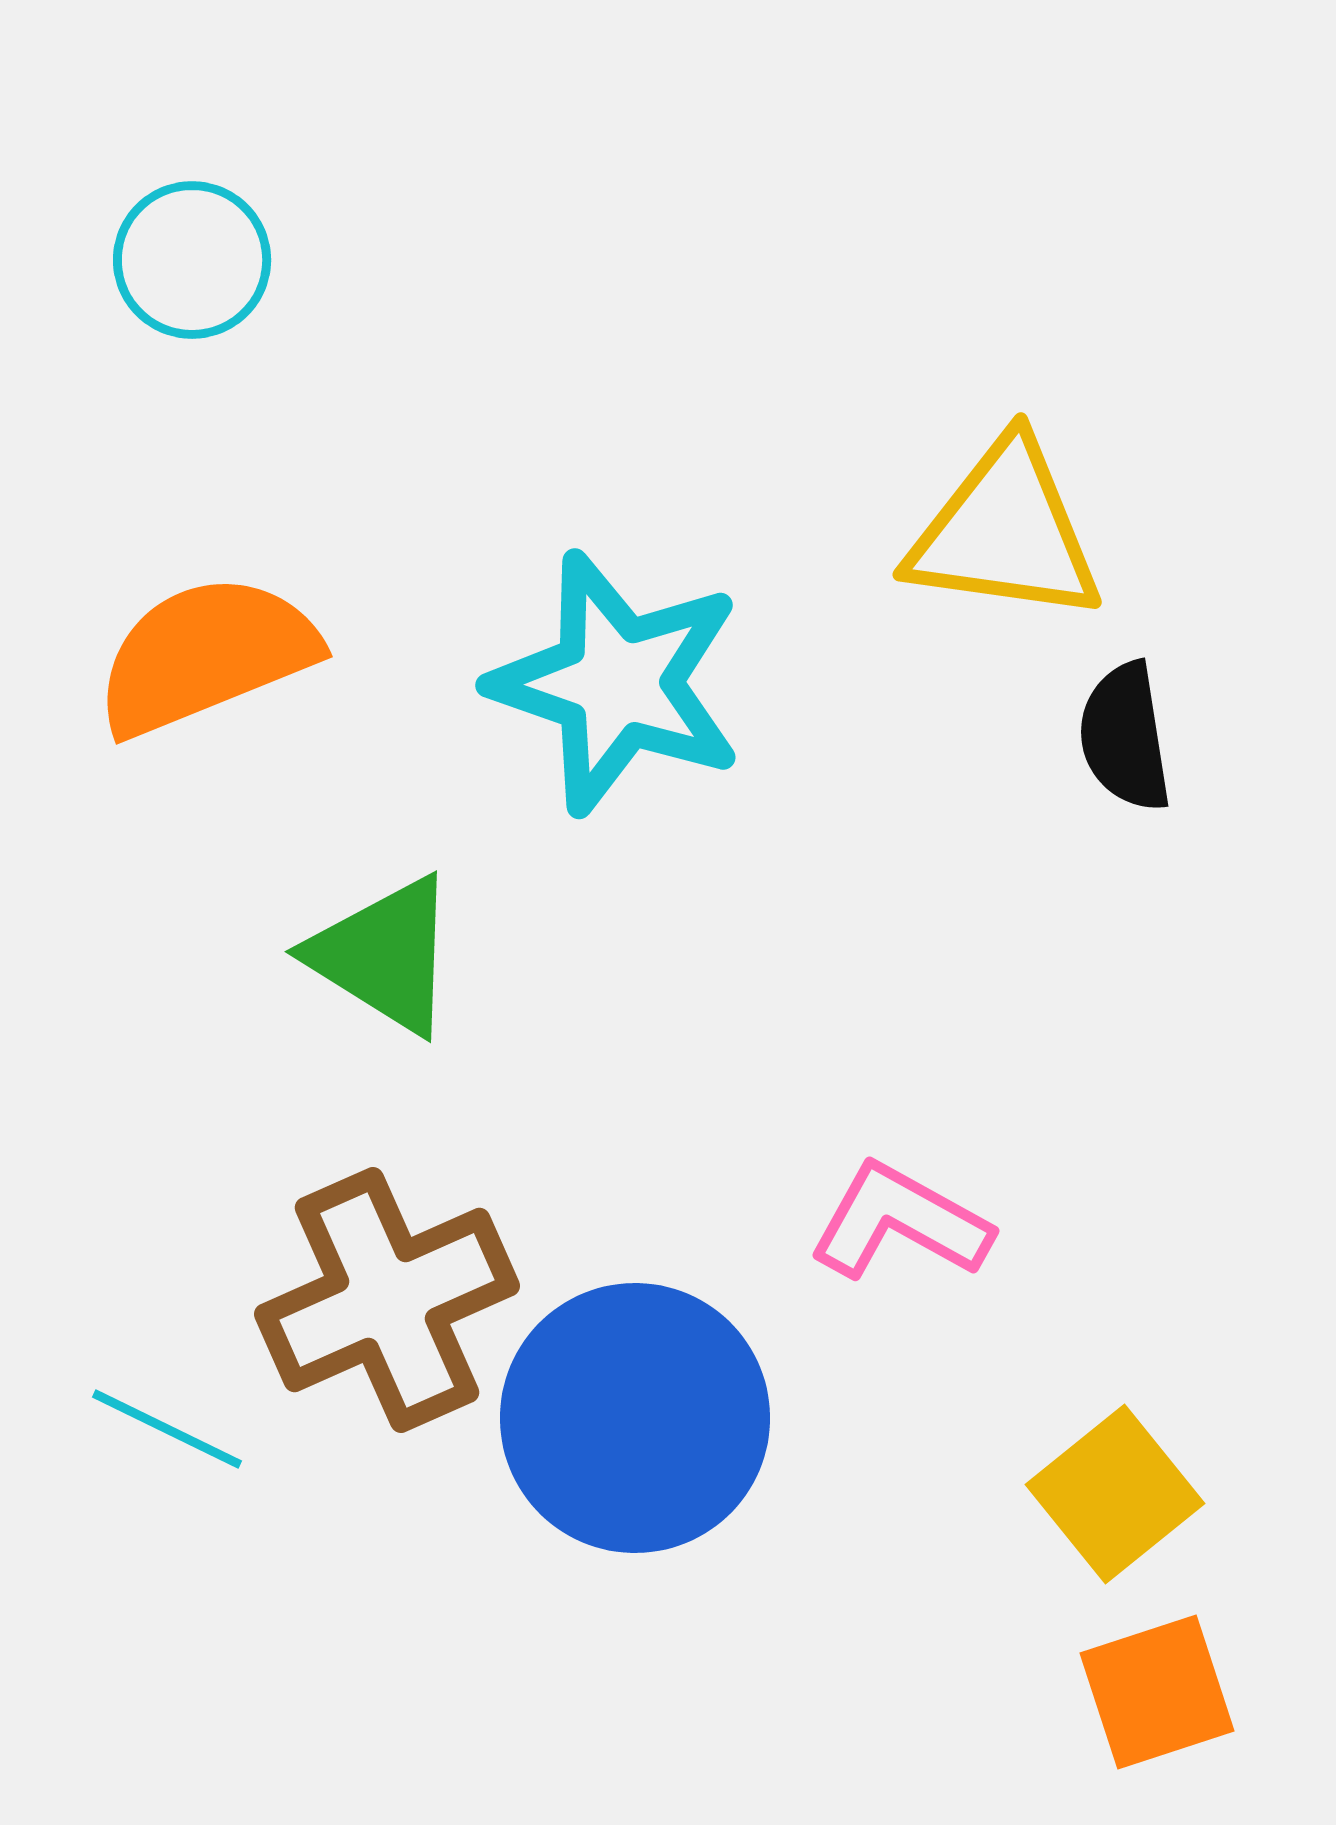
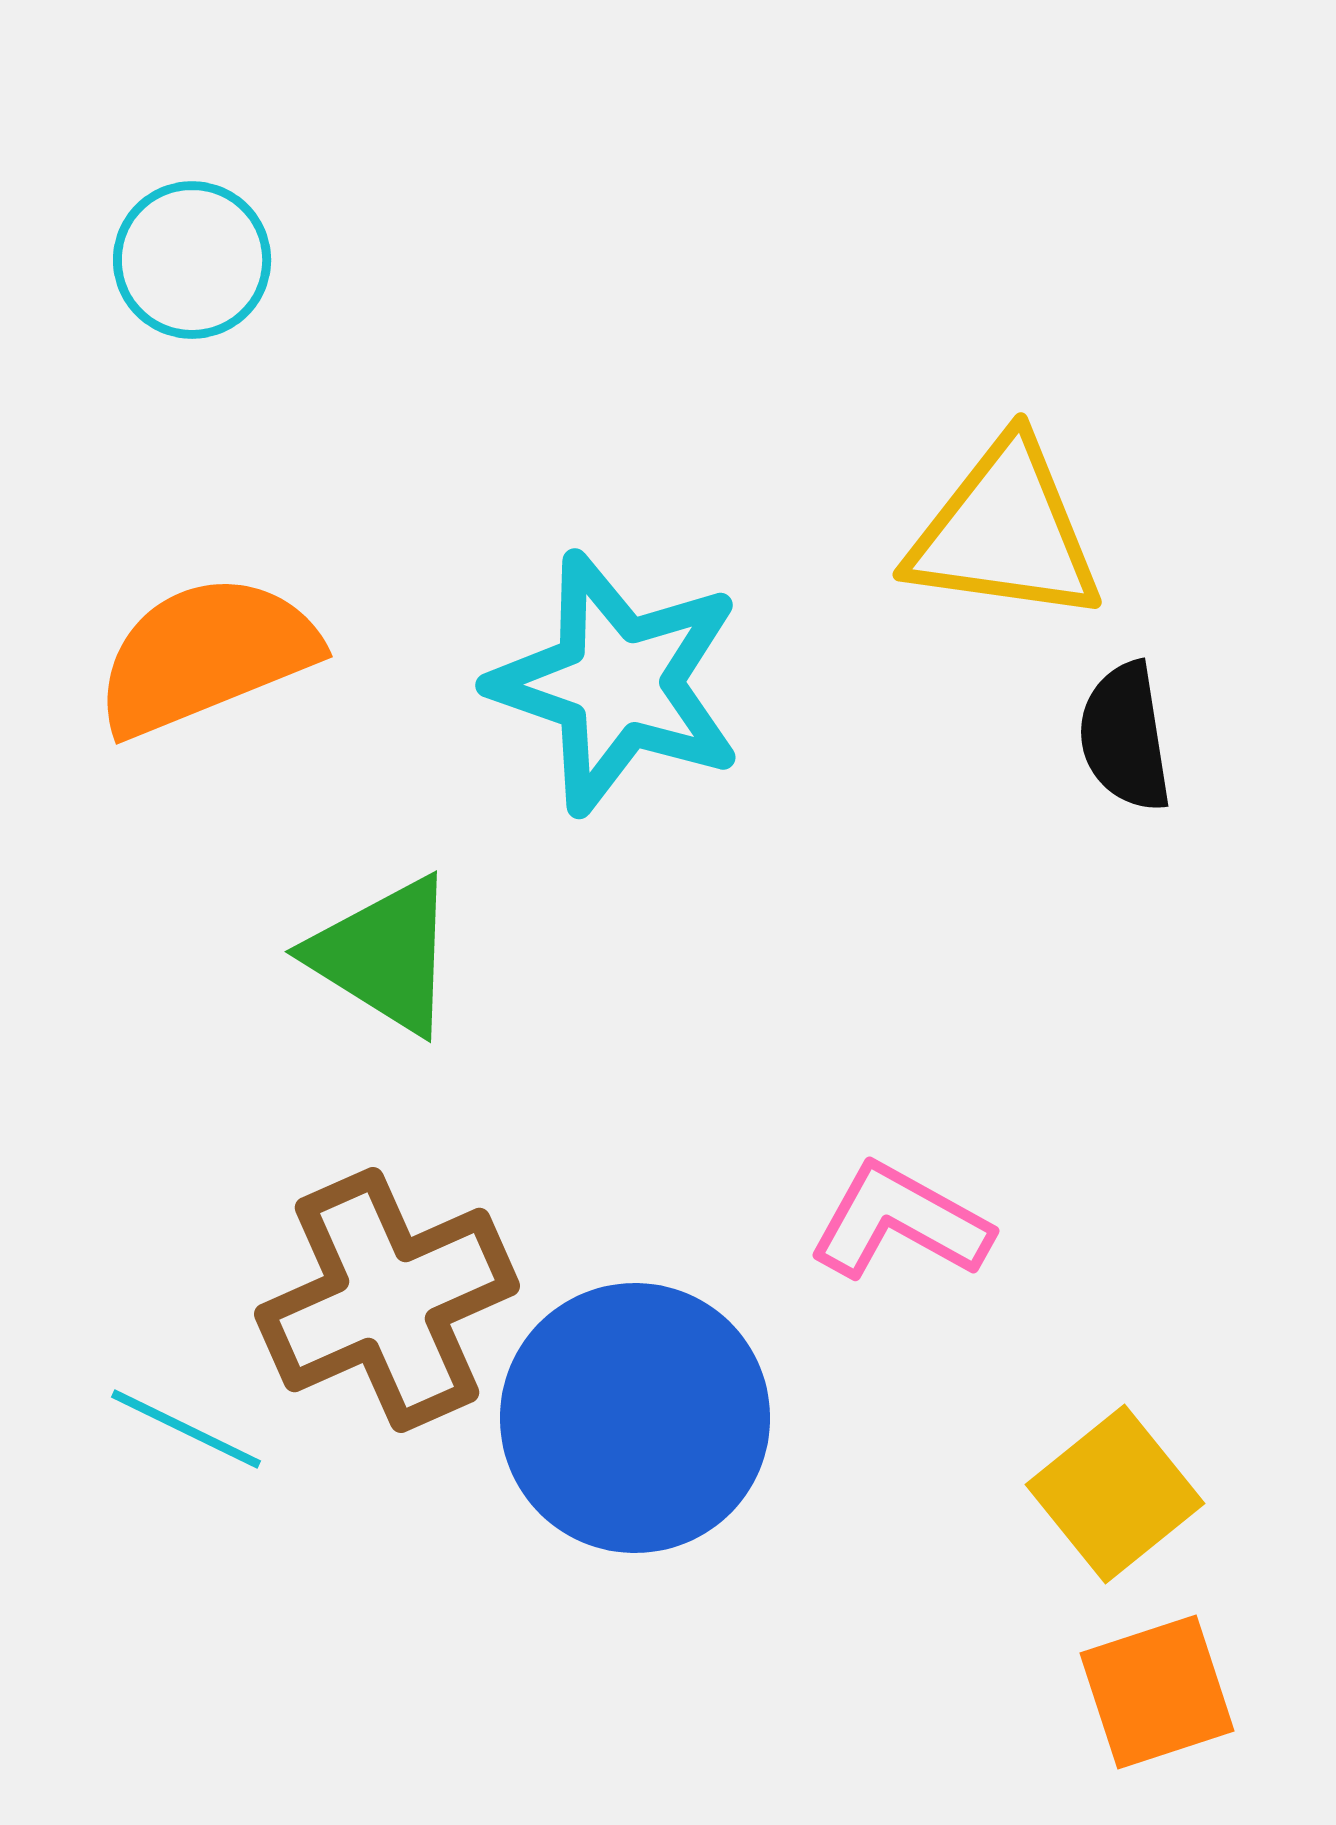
cyan line: moved 19 px right
